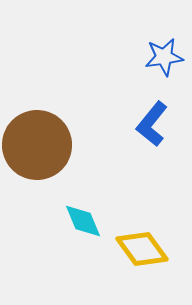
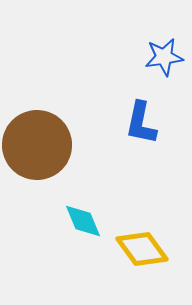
blue L-shape: moved 11 px left, 1 px up; rotated 27 degrees counterclockwise
